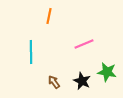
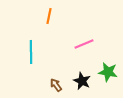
green star: moved 1 px right
brown arrow: moved 2 px right, 3 px down
